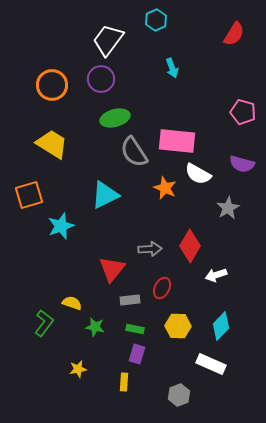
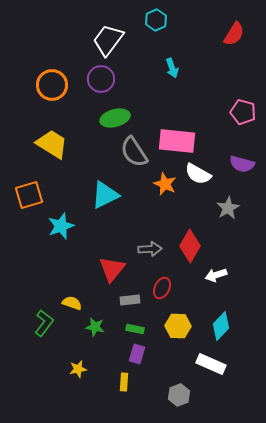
orange star: moved 4 px up
